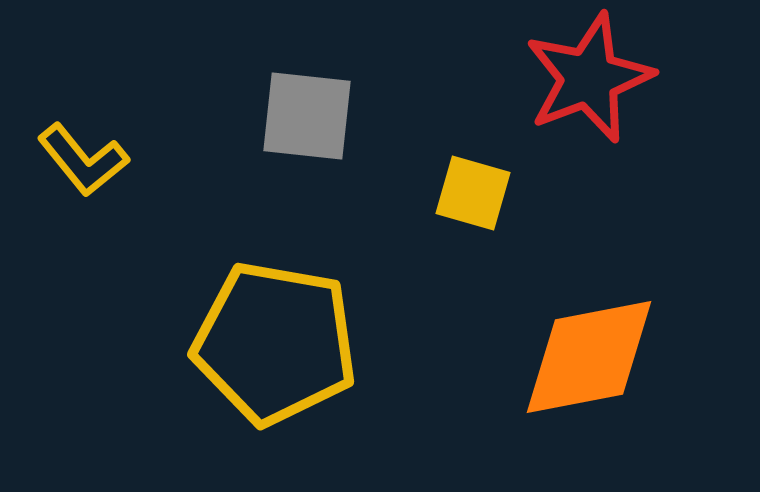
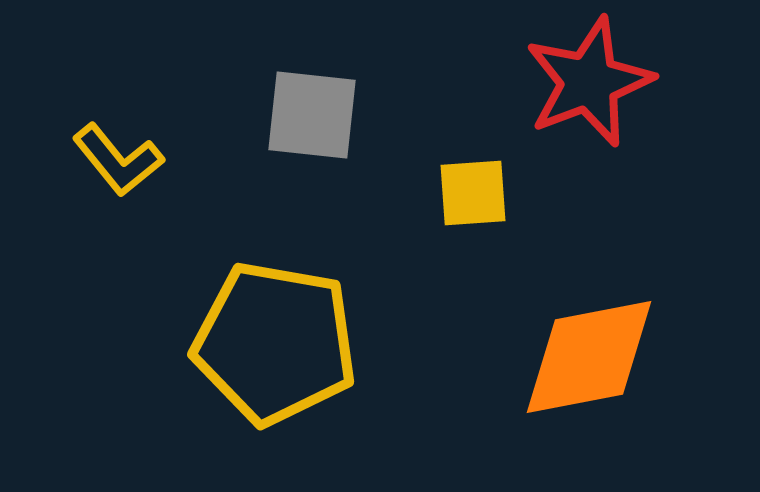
red star: moved 4 px down
gray square: moved 5 px right, 1 px up
yellow L-shape: moved 35 px right
yellow square: rotated 20 degrees counterclockwise
